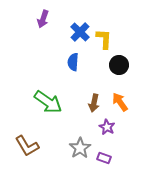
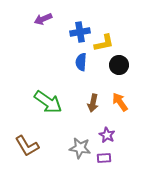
purple arrow: rotated 48 degrees clockwise
blue cross: rotated 36 degrees clockwise
yellow L-shape: moved 4 px down; rotated 75 degrees clockwise
blue semicircle: moved 8 px right
brown arrow: moved 1 px left
purple star: moved 8 px down
gray star: rotated 30 degrees counterclockwise
purple rectangle: rotated 24 degrees counterclockwise
